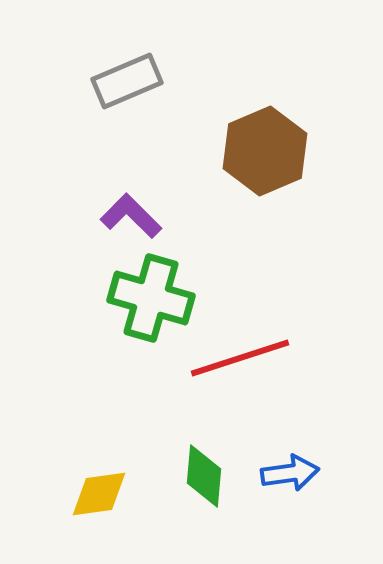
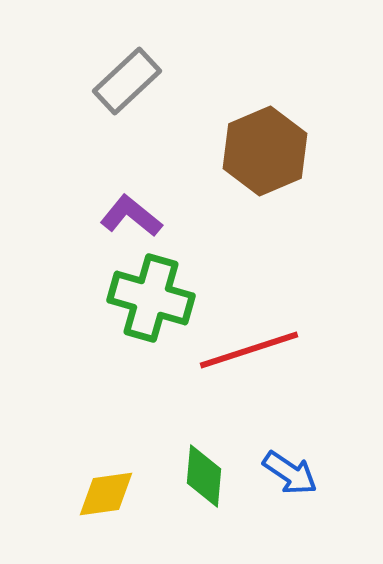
gray rectangle: rotated 20 degrees counterclockwise
purple L-shape: rotated 6 degrees counterclockwise
red line: moved 9 px right, 8 px up
blue arrow: rotated 42 degrees clockwise
yellow diamond: moved 7 px right
